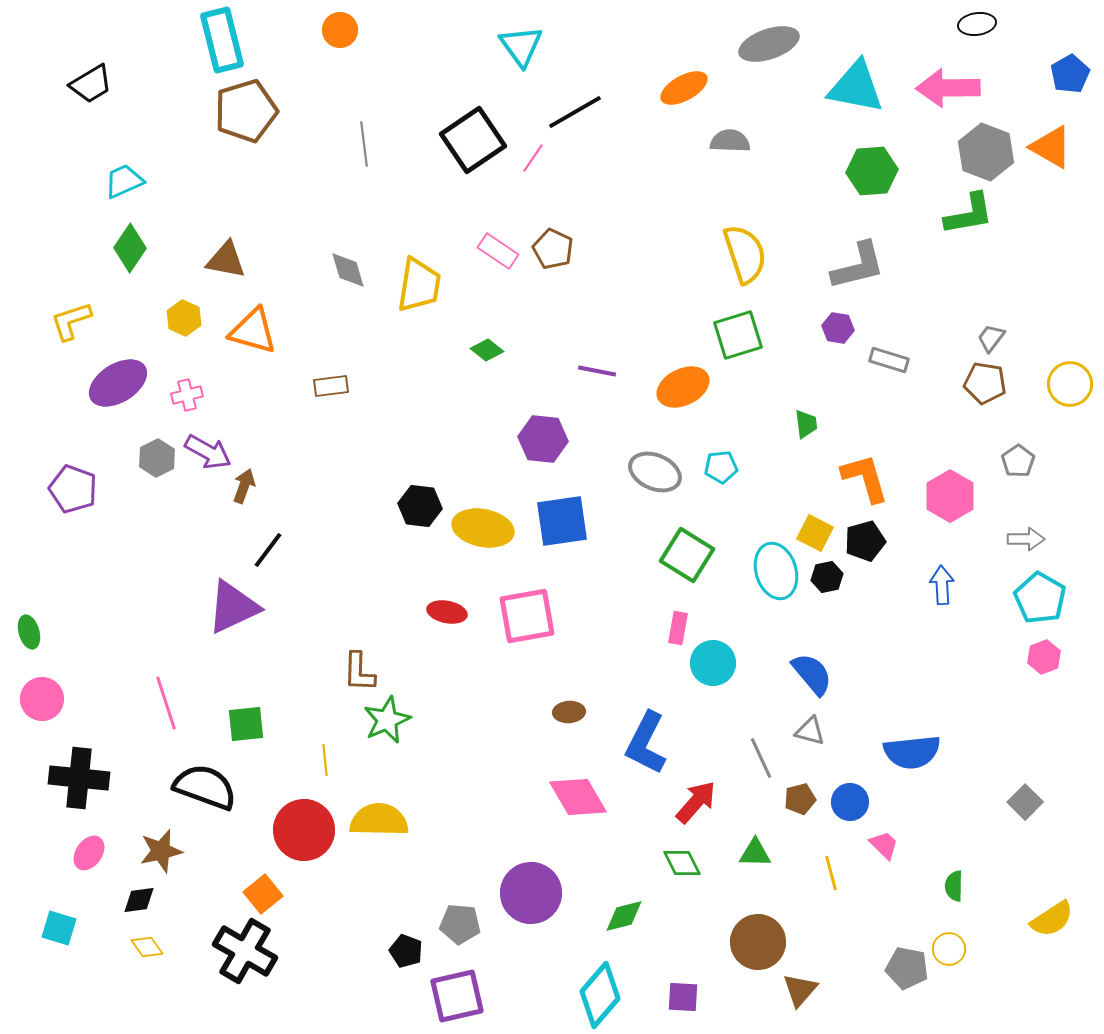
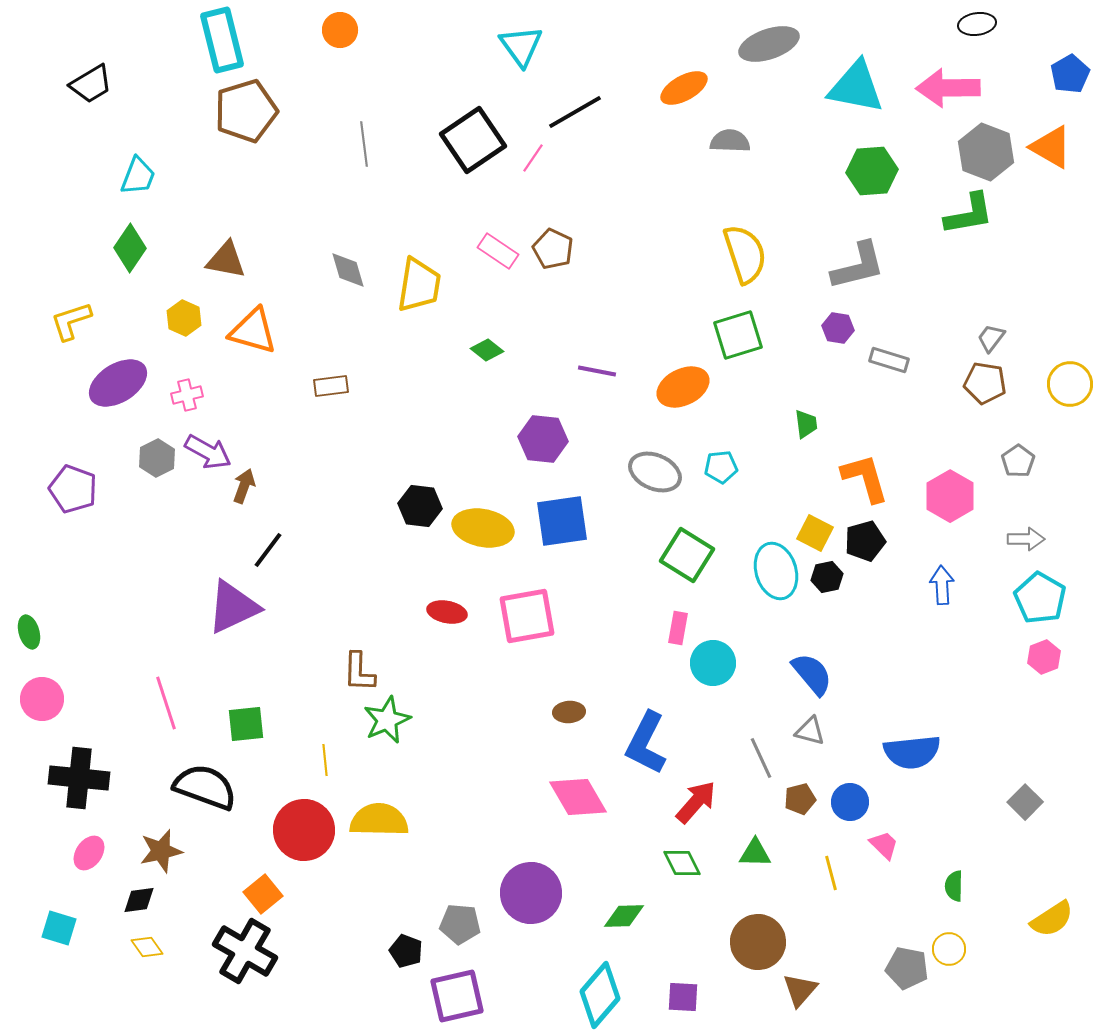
cyan trapezoid at (124, 181): moved 14 px right, 5 px up; rotated 135 degrees clockwise
green diamond at (624, 916): rotated 12 degrees clockwise
